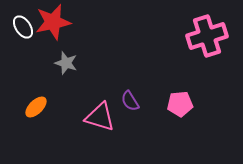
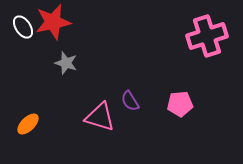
orange ellipse: moved 8 px left, 17 px down
